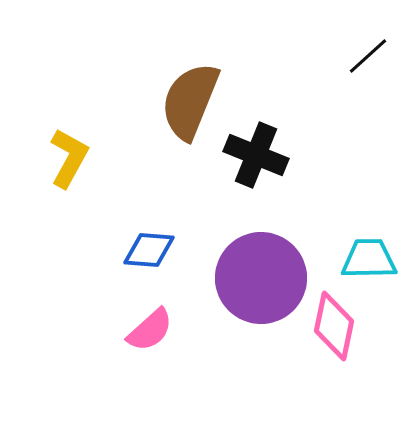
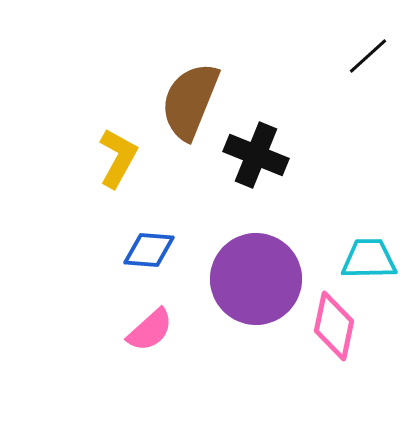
yellow L-shape: moved 49 px right
purple circle: moved 5 px left, 1 px down
